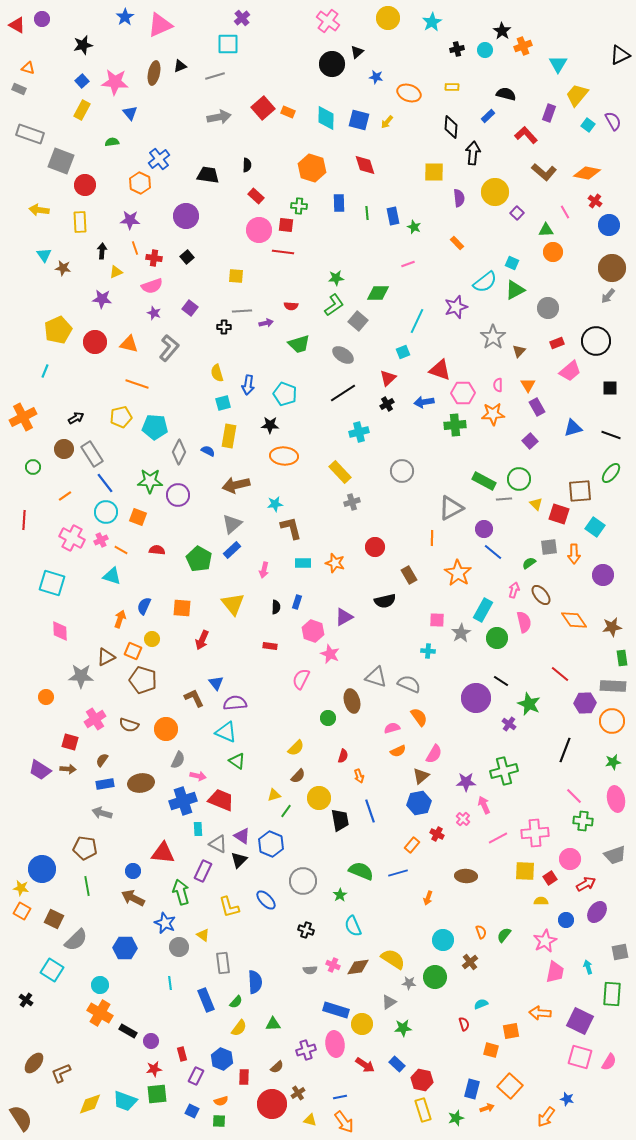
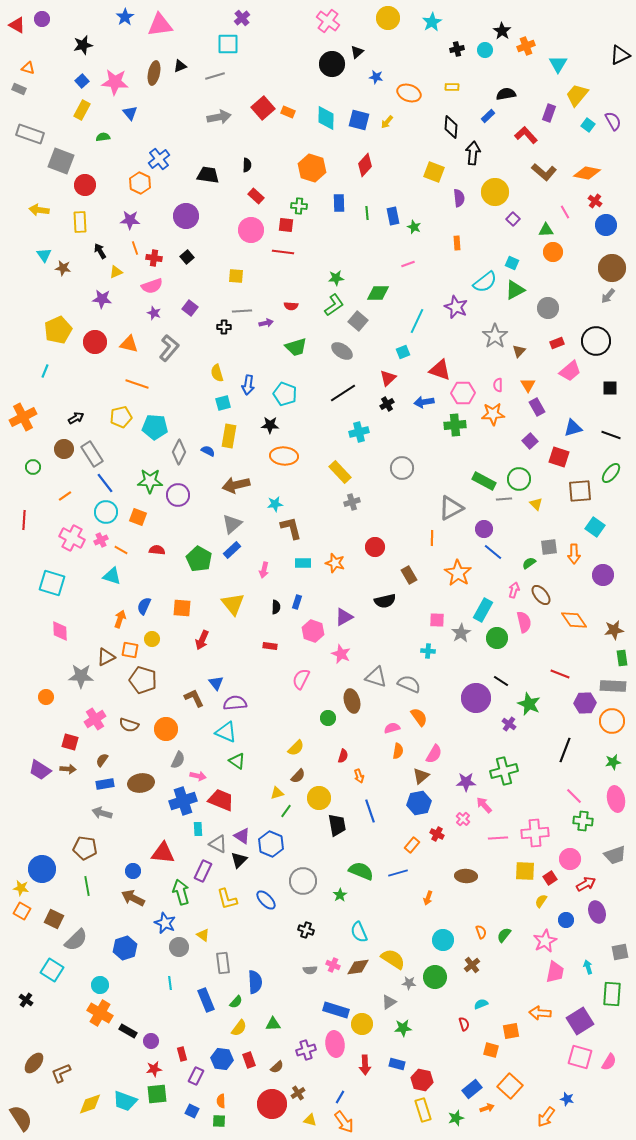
pink triangle at (160, 25): rotated 16 degrees clockwise
orange cross at (523, 46): moved 3 px right
black semicircle at (506, 94): rotated 24 degrees counterclockwise
green semicircle at (112, 142): moved 9 px left, 5 px up
red diamond at (365, 165): rotated 60 degrees clockwise
yellow square at (434, 172): rotated 20 degrees clockwise
purple square at (517, 213): moved 4 px left, 6 px down
blue circle at (609, 225): moved 3 px left
pink circle at (259, 230): moved 8 px left
orange rectangle at (457, 243): rotated 40 degrees clockwise
black arrow at (102, 251): moved 2 px left; rotated 35 degrees counterclockwise
purple star at (456, 307): rotated 30 degrees counterclockwise
gray star at (493, 337): moved 2 px right, 1 px up
green trapezoid at (299, 344): moved 3 px left, 3 px down
gray ellipse at (343, 355): moved 1 px left, 4 px up
gray circle at (402, 471): moved 3 px up
red square at (559, 514): moved 57 px up
brown star at (612, 627): moved 2 px right, 3 px down
orange square at (133, 651): moved 3 px left, 1 px up; rotated 12 degrees counterclockwise
pink star at (330, 654): moved 11 px right
red line at (560, 674): rotated 18 degrees counterclockwise
orange semicircle at (398, 751): rotated 56 degrees counterclockwise
yellow triangle at (274, 795): moved 3 px right, 2 px up
pink arrow at (484, 805): rotated 18 degrees counterclockwise
black trapezoid at (340, 820): moved 3 px left, 5 px down
pink line at (498, 838): rotated 24 degrees clockwise
yellow semicircle at (541, 901): rotated 56 degrees counterclockwise
yellow L-shape at (229, 907): moved 2 px left, 8 px up
purple ellipse at (597, 912): rotated 55 degrees counterclockwise
cyan semicircle at (353, 926): moved 6 px right, 6 px down
blue hexagon at (125, 948): rotated 20 degrees counterclockwise
brown cross at (470, 962): moved 2 px right, 3 px down
purple square at (580, 1021): rotated 32 degrees clockwise
blue hexagon at (222, 1059): rotated 15 degrees counterclockwise
blue rectangle at (397, 1064): rotated 28 degrees counterclockwise
red arrow at (365, 1065): rotated 54 degrees clockwise
red rectangle at (244, 1077): moved 5 px right, 17 px up; rotated 21 degrees counterclockwise
blue rectangle at (472, 1089): rotated 36 degrees clockwise
blue line at (340, 1097): rotated 48 degrees counterclockwise
orange semicircle at (221, 1101): rotated 104 degrees clockwise
